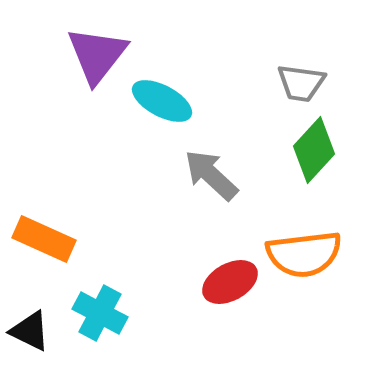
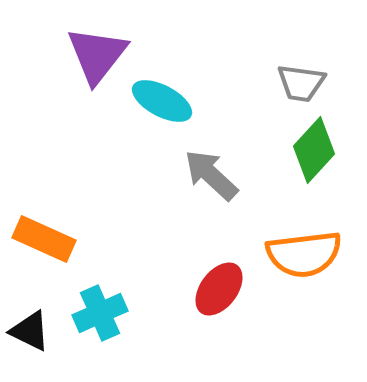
red ellipse: moved 11 px left, 7 px down; rotated 24 degrees counterclockwise
cyan cross: rotated 38 degrees clockwise
